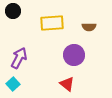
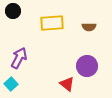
purple circle: moved 13 px right, 11 px down
cyan square: moved 2 px left
